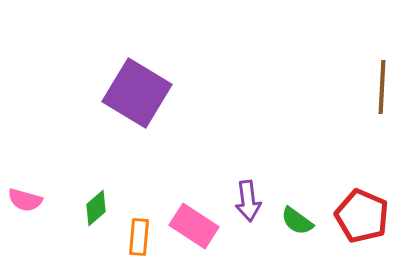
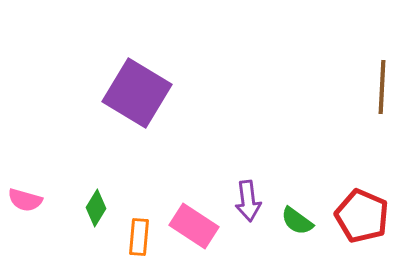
green diamond: rotated 18 degrees counterclockwise
